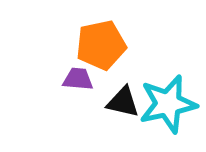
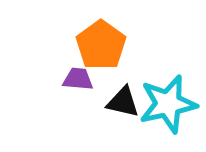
orange pentagon: rotated 24 degrees counterclockwise
